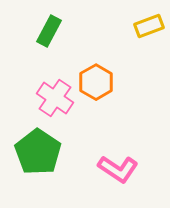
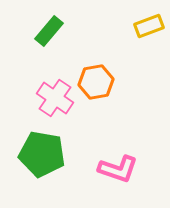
green rectangle: rotated 12 degrees clockwise
orange hexagon: rotated 20 degrees clockwise
green pentagon: moved 4 px right, 2 px down; rotated 24 degrees counterclockwise
pink L-shape: rotated 15 degrees counterclockwise
